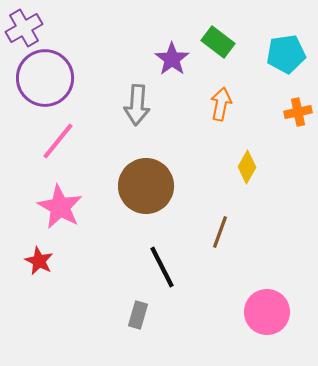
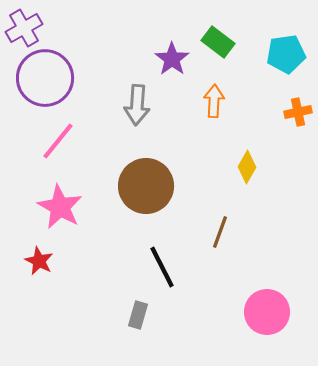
orange arrow: moved 7 px left, 3 px up; rotated 8 degrees counterclockwise
